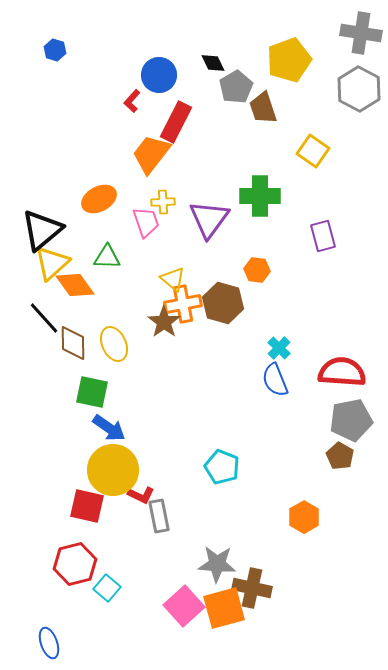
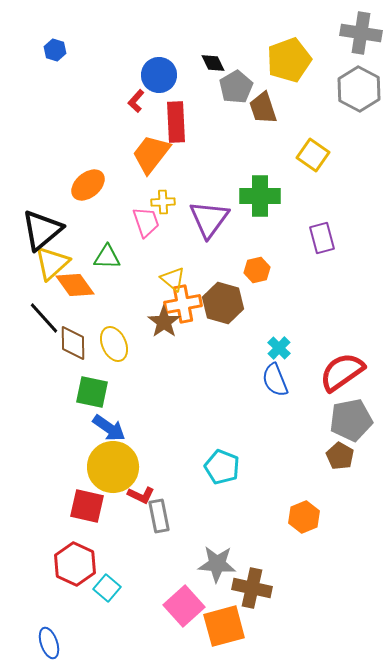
red L-shape at (132, 101): moved 4 px right
red rectangle at (176, 122): rotated 30 degrees counterclockwise
yellow square at (313, 151): moved 4 px down
orange ellipse at (99, 199): moved 11 px left, 14 px up; rotated 12 degrees counterclockwise
purple rectangle at (323, 236): moved 1 px left, 2 px down
orange hexagon at (257, 270): rotated 20 degrees counterclockwise
red semicircle at (342, 372): rotated 39 degrees counterclockwise
yellow circle at (113, 470): moved 3 px up
orange hexagon at (304, 517): rotated 8 degrees clockwise
red hexagon at (75, 564): rotated 21 degrees counterclockwise
orange square at (224, 608): moved 18 px down
